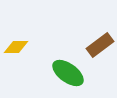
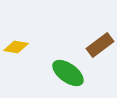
yellow diamond: rotated 10 degrees clockwise
